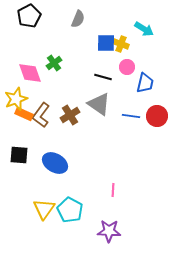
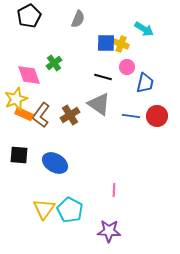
pink diamond: moved 1 px left, 2 px down
pink line: moved 1 px right
